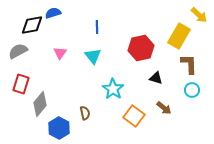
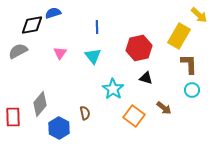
red hexagon: moved 2 px left
black triangle: moved 10 px left
red rectangle: moved 8 px left, 33 px down; rotated 18 degrees counterclockwise
